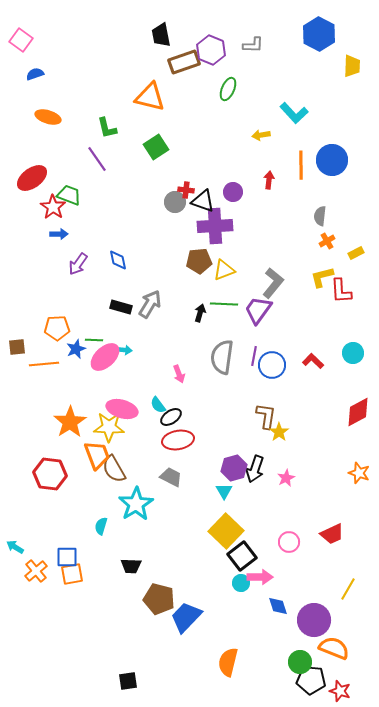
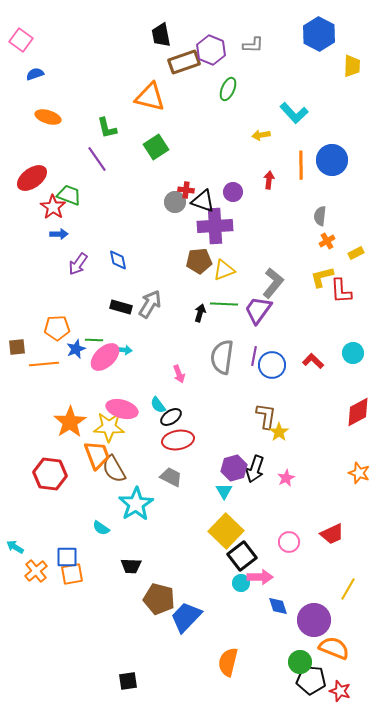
cyan semicircle at (101, 526): moved 2 px down; rotated 72 degrees counterclockwise
